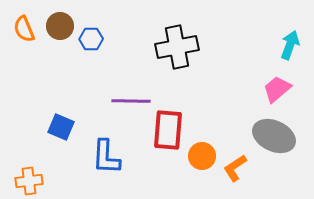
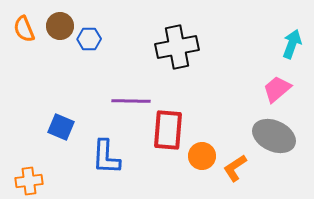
blue hexagon: moved 2 px left
cyan arrow: moved 2 px right, 1 px up
